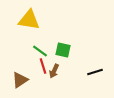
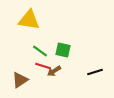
red line: rotated 56 degrees counterclockwise
brown arrow: rotated 32 degrees clockwise
